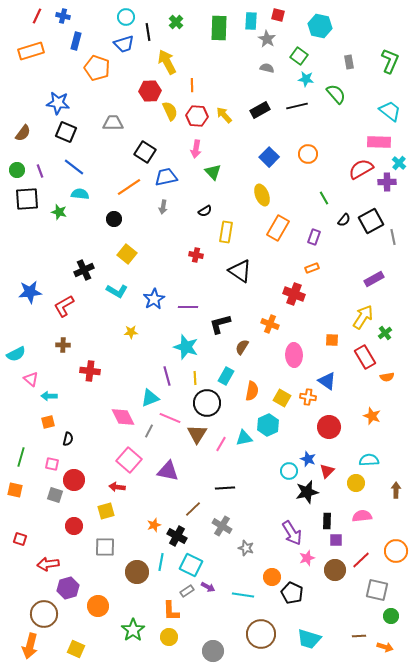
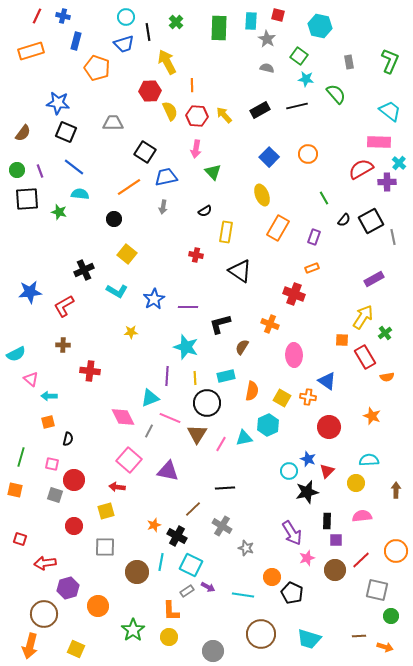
orange square at (332, 340): moved 10 px right
purple line at (167, 376): rotated 18 degrees clockwise
cyan rectangle at (226, 376): rotated 48 degrees clockwise
red arrow at (48, 564): moved 3 px left, 1 px up
